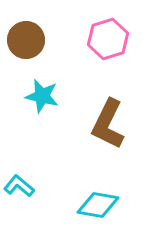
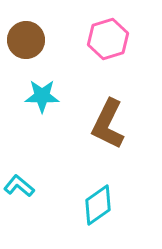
cyan star: rotated 12 degrees counterclockwise
cyan diamond: rotated 45 degrees counterclockwise
